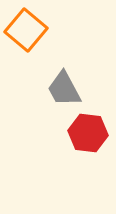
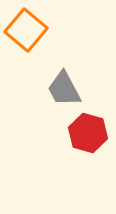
red hexagon: rotated 9 degrees clockwise
